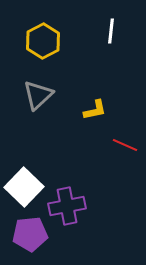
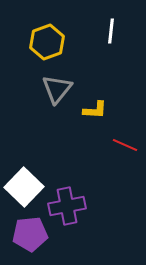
yellow hexagon: moved 4 px right, 1 px down; rotated 8 degrees clockwise
gray triangle: moved 19 px right, 6 px up; rotated 8 degrees counterclockwise
yellow L-shape: rotated 15 degrees clockwise
